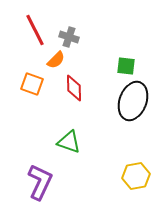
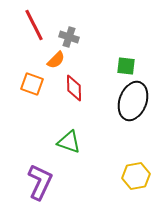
red line: moved 1 px left, 5 px up
